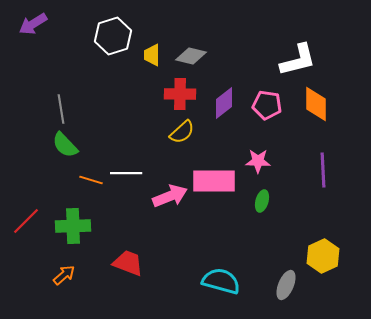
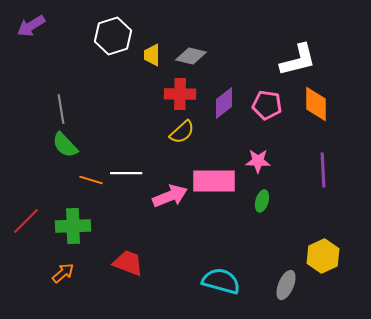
purple arrow: moved 2 px left, 2 px down
orange arrow: moved 1 px left, 2 px up
